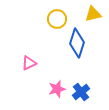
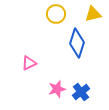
yellow circle: moved 1 px left, 5 px up
